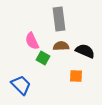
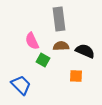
green square: moved 2 px down
